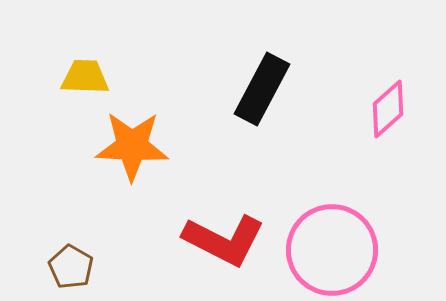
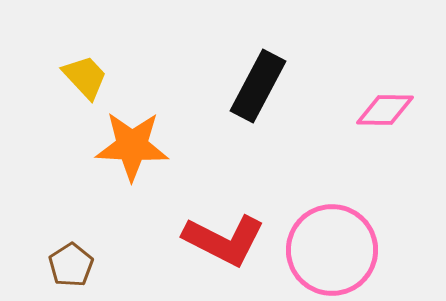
yellow trapezoid: rotated 45 degrees clockwise
black rectangle: moved 4 px left, 3 px up
pink diamond: moved 3 px left, 1 px down; rotated 42 degrees clockwise
brown pentagon: moved 2 px up; rotated 9 degrees clockwise
